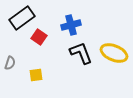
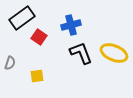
yellow square: moved 1 px right, 1 px down
